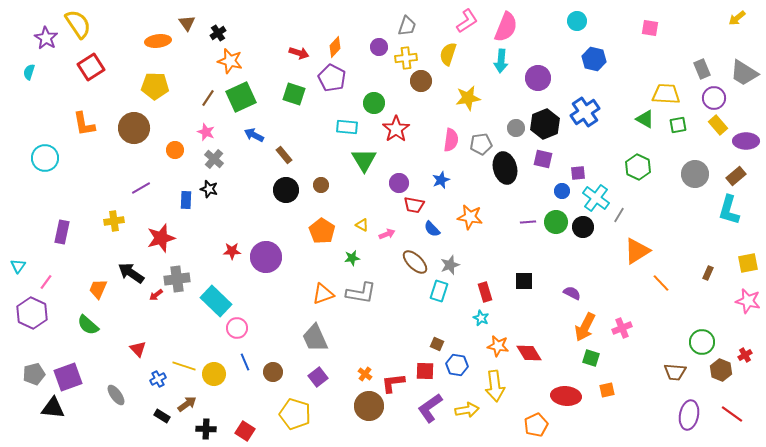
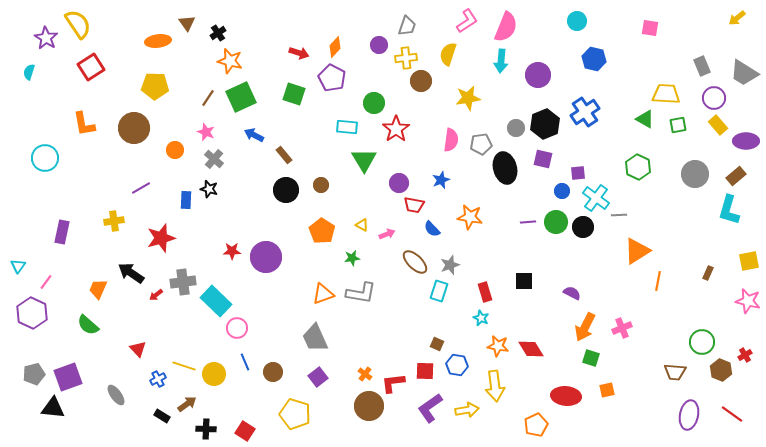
purple circle at (379, 47): moved 2 px up
gray rectangle at (702, 69): moved 3 px up
purple circle at (538, 78): moved 3 px up
gray line at (619, 215): rotated 56 degrees clockwise
yellow square at (748, 263): moved 1 px right, 2 px up
gray cross at (177, 279): moved 6 px right, 3 px down
orange line at (661, 283): moved 3 px left, 2 px up; rotated 54 degrees clockwise
red diamond at (529, 353): moved 2 px right, 4 px up
